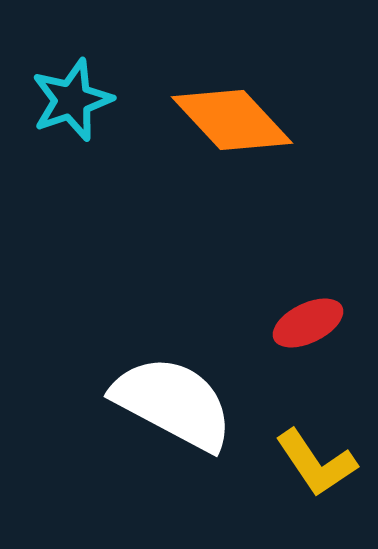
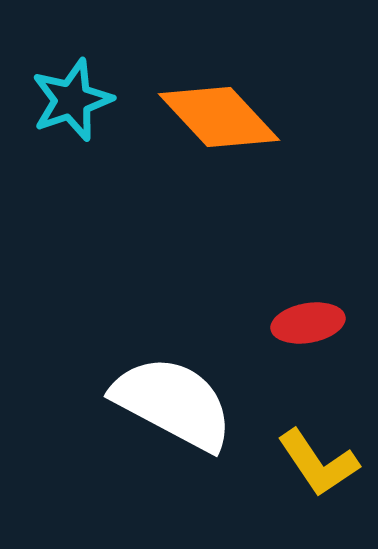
orange diamond: moved 13 px left, 3 px up
red ellipse: rotated 16 degrees clockwise
yellow L-shape: moved 2 px right
